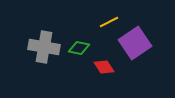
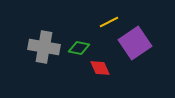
red diamond: moved 4 px left, 1 px down; rotated 10 degrees clockwise
